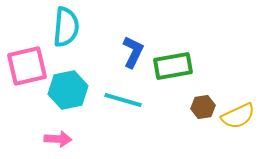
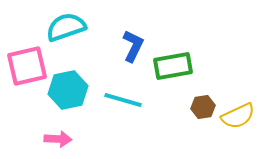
cyan semicircle: rotated 114 degrees counterclockwise
blue L-shape: moved 6 px up
